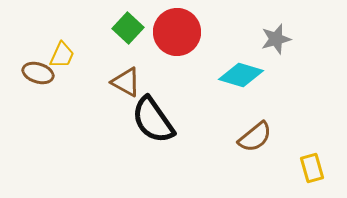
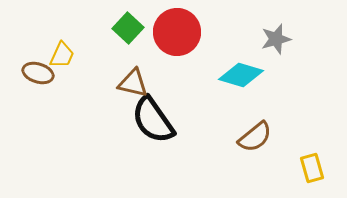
brown triangle: moved 7 px right, 1 px down; rotated 16 degrees counterclockwise
